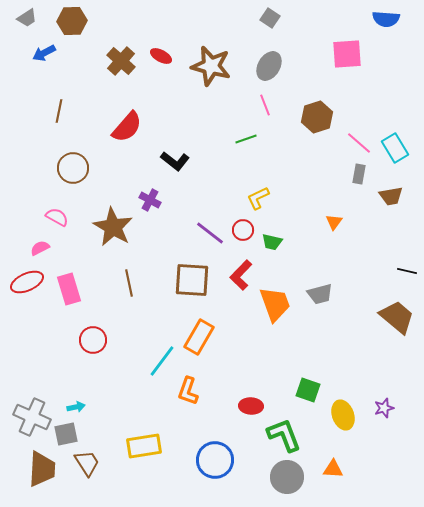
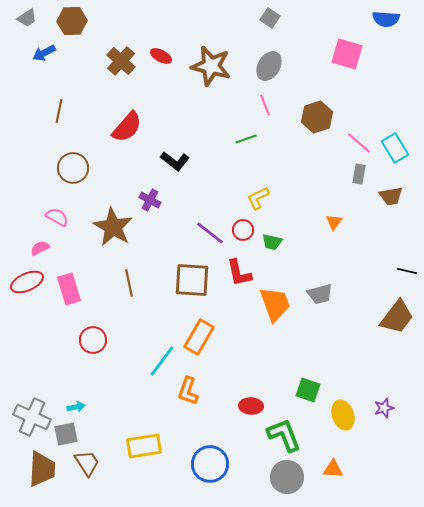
pink square at (347, 54): rotated 20 degrees clockwise
red L-shape at (241, 275): moved 2 px left, 2 px up; rotated 56 degrees counterclockwise
brown trapezoid at (397, 317): rotated 87 degrees clockwise
blue circle at (215, 460): moved 5 px left, 4 px down
